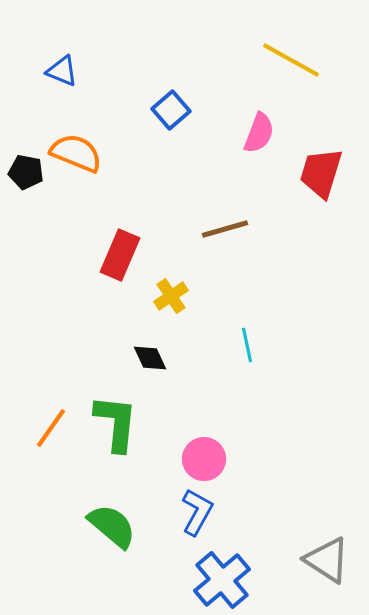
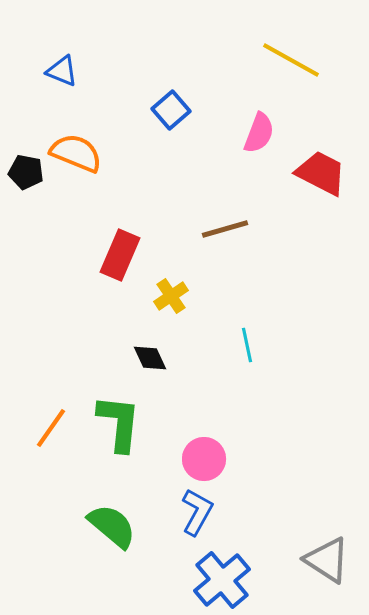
red trapezoid: rotated 100 degrees clockwise
green L-shape: moved 3 px right
